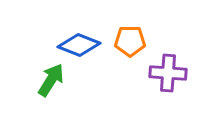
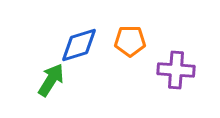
blue diamond: rotated 39 degrees counterclockwise
purple cross: moved 8 px right, 3 px up
